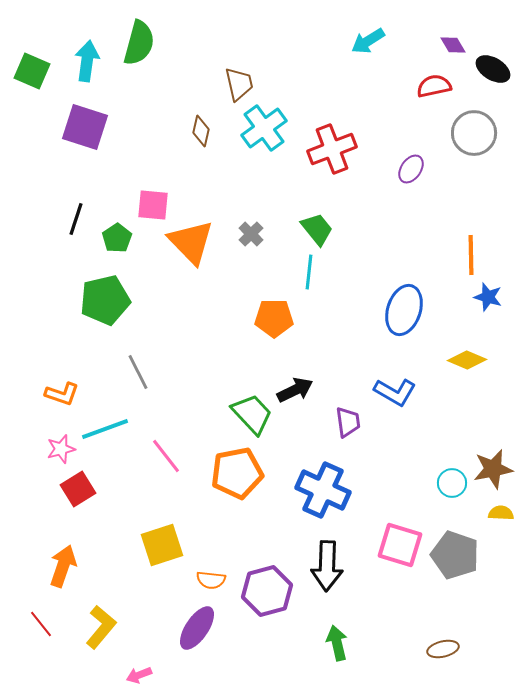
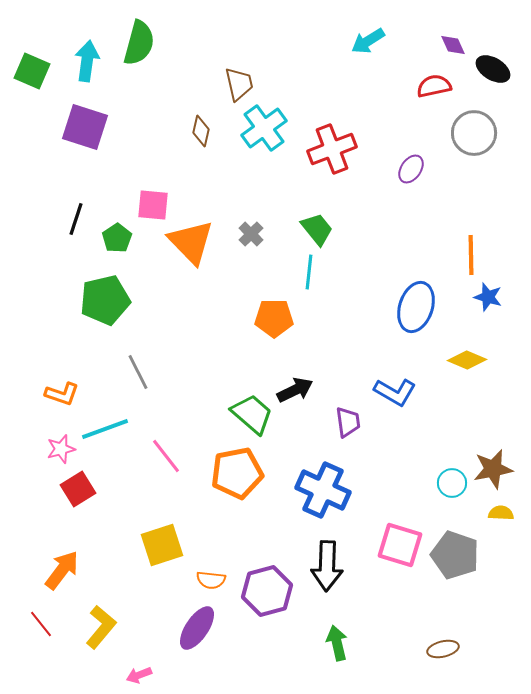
purple diamond at (453, 45): rotated 8 degrees clockwise
blue ellipse at (404, 310): moved 12 px right, 3 px up
green trapezoid at (252, 414): rotated 6 degrees counterclockwise
orange arrow at (63, 566): moved 1 px left, 4 px down; rotated 18 degrees clockwise
